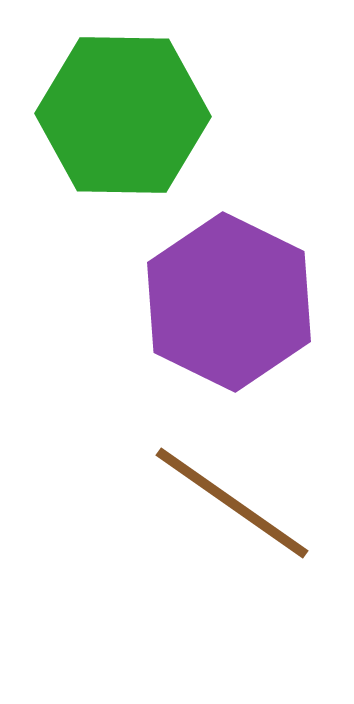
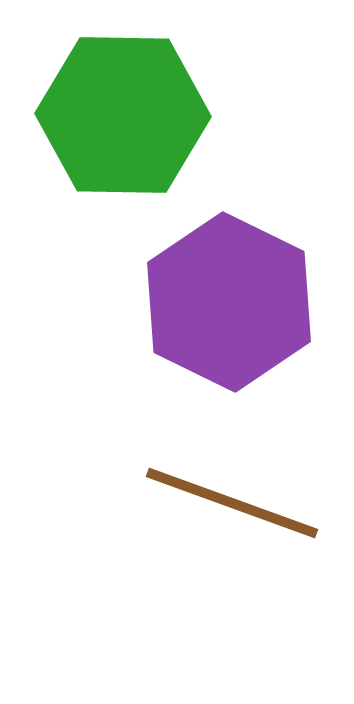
brown line: rotated 15 degrees counterclockwise
